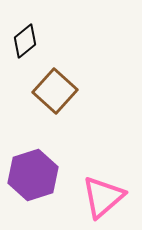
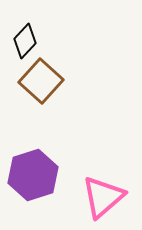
black diamond: rotated 8 degrees counterclockwise
brown square: moved 14 px left, 10 px up
